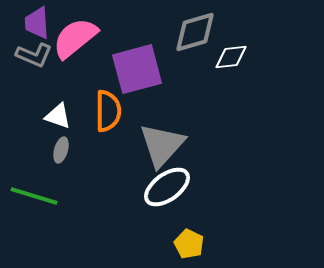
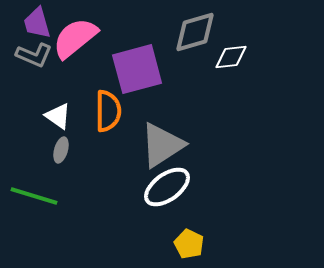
purple trapezoid: rotated 12 degrees counterclockwise
white triangle: rotated 16 degrees clockwise
gray triangle: rotated 15 degrees clockwise
